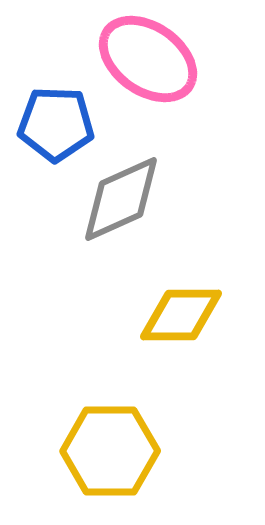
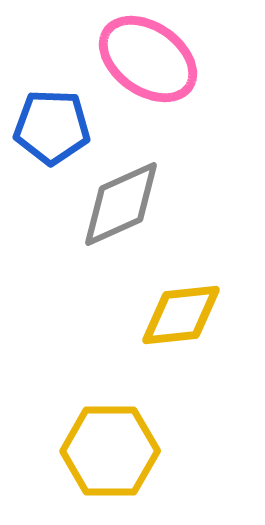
blue pentagon: moved 4 px left, 3 px down
gray diamond: moved 5 px down
yellow diamond: rotated 6 degrees counterclockwise
